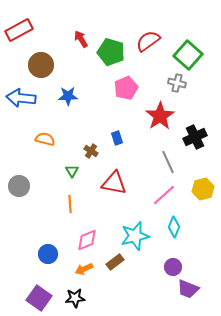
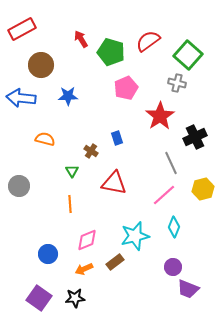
red rectangle: moved 3 px right, 1 px up
gray line: moved 3 px right, 1 px down
